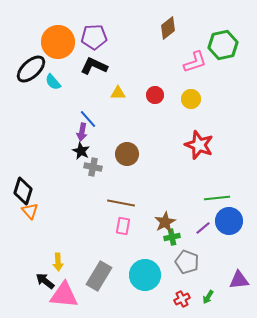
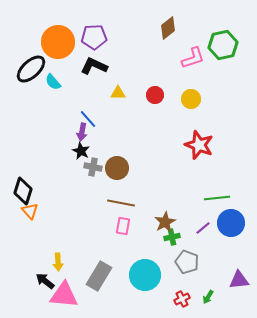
pink L-shape: moved 2 px left, 4 px up
brown circle: moved 10 px left, 14 px down
blue circle: moved 2 px right, 2 px down
